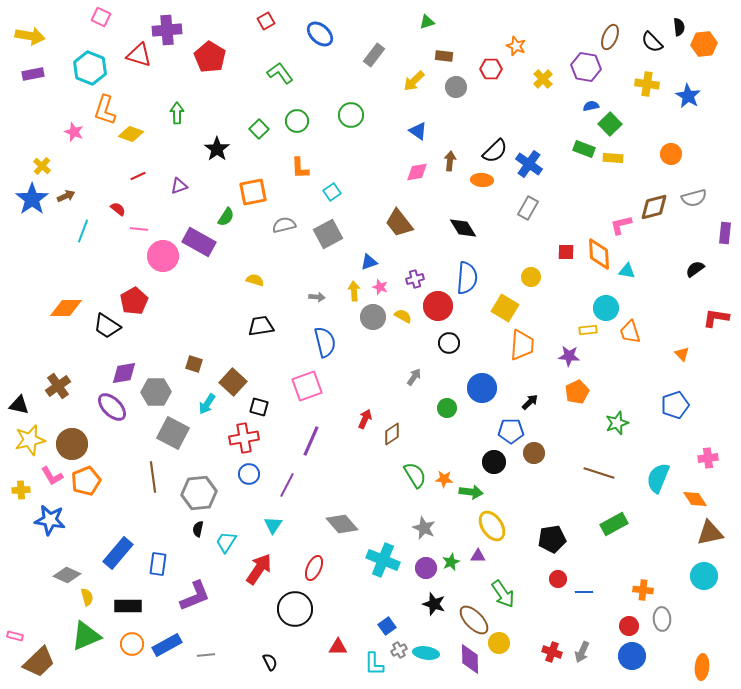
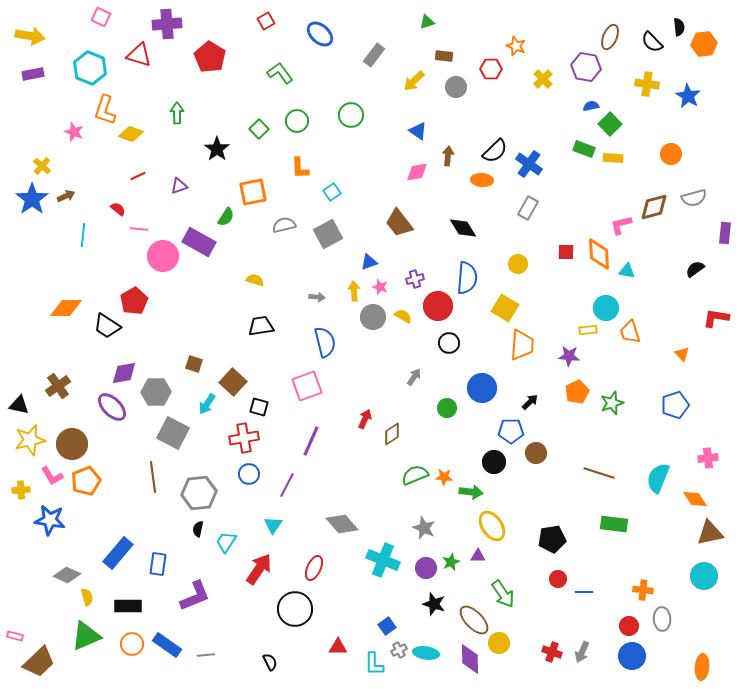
purple cross at (167, 30): moved 6 px up
brown arrow at (450, 161): moved 2 px left, 5 px up
cyan line at (83, 231): moved 4 px down; rotated 15 degrees counterclockwise
yellow circle at (531, 277): moved 13 px left, 13 px up
green star at (617, 423): moved 5 px left, 20 px up
brown circle at (534, 453): moved 2 px right
green semicircle at (415, 475): rotated 80 degrees counterclockwise
orange star at (444, 479): moved 2 px up
green rectangle at (614, 524): rotated 36 degrees clockwise
blue rectangle at (167, 645): rotated 64 degrees clockwise
